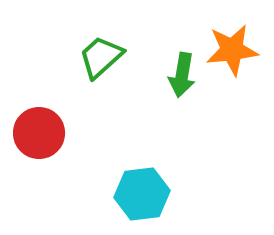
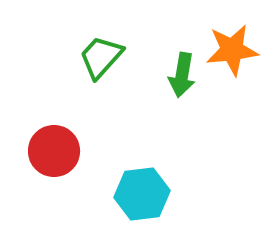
green trapezoid: rotated 6 degrees counterclockwise
red circle: moved 15 px right, 18 px down
